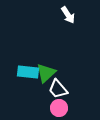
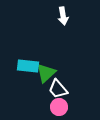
white arrow: moved 5 px left, 1 px down; rotated 24 degrees clockwise
cyan rectangle: moved 6 px up
pink circle: moved 1 px up
